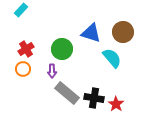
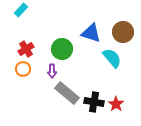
black cross: moved 4 px down
